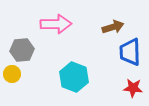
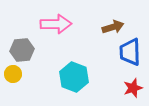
yellow circle: moved 1 px right
red star: rotated 24 degrees counterclockwise
